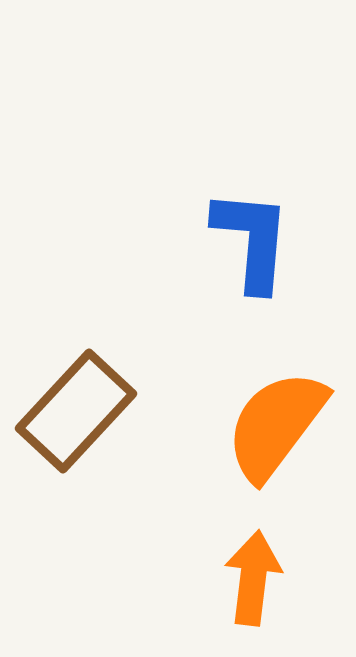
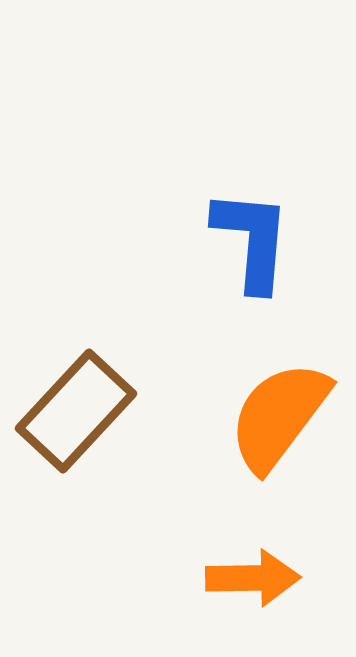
orange semicircle: moved 3 px right, 9 px up
orange arrow: rotated 82 degrees clockwise
